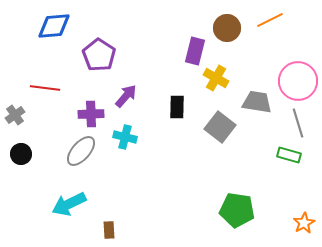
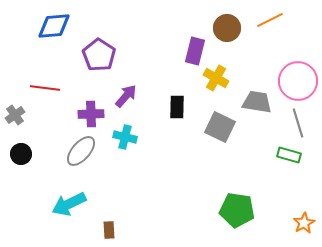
gray square: rotated 12 degrees counterclockwise
